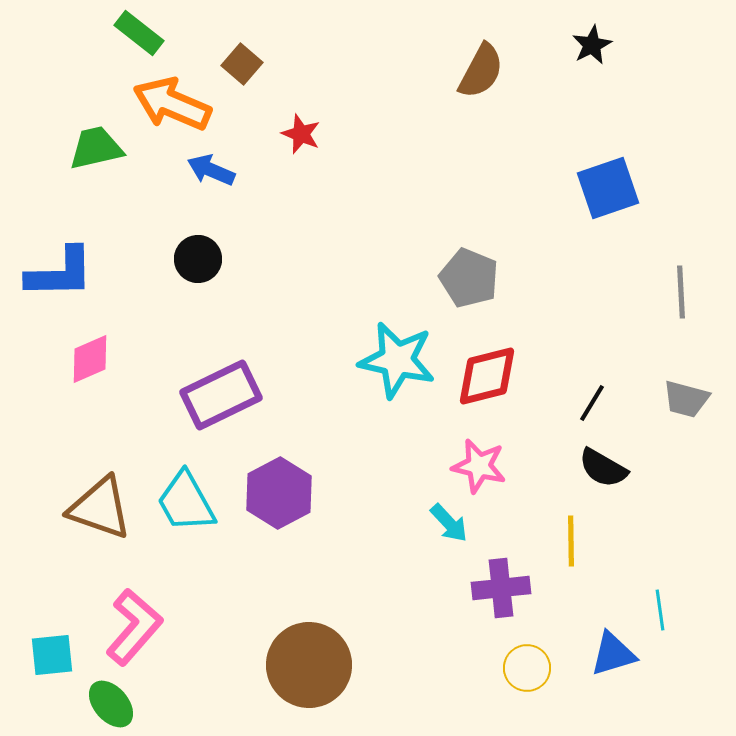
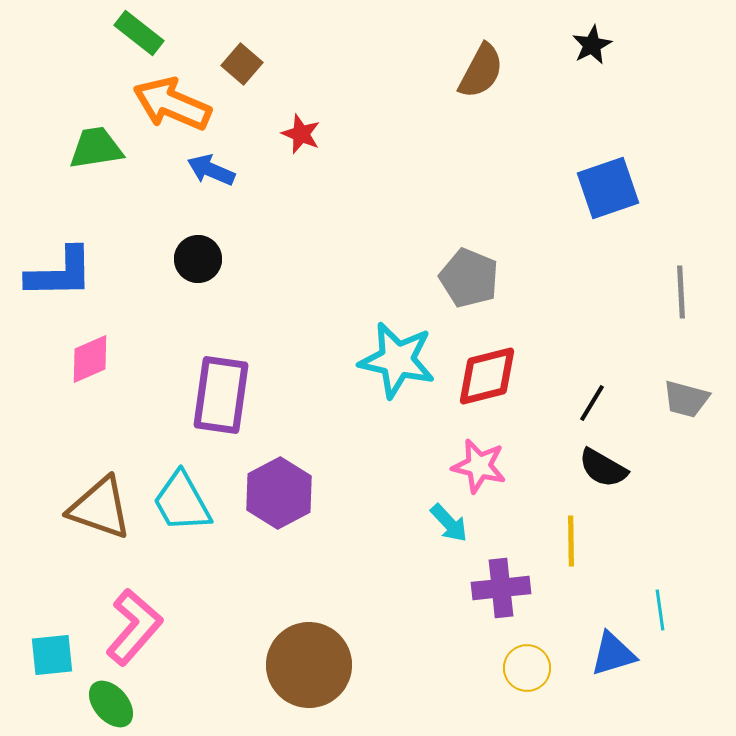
green trapezoid: rotated 4 degrees clockwise
purple rectangle: rotated 56 degrees counterclockwise
cyan trapezoid: moved 4 px left
